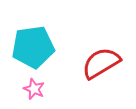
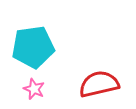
red semicircle: moved 2 px left, 21 px down; rotated 18 degrees clockwise
